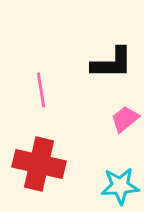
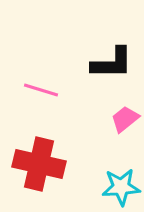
pink line: rotated 64 degrees counterclockwise
cyan star: moved 1 px right, 1 px down
